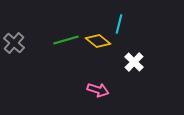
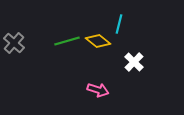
green line: moved 1 px right, 1 px down
